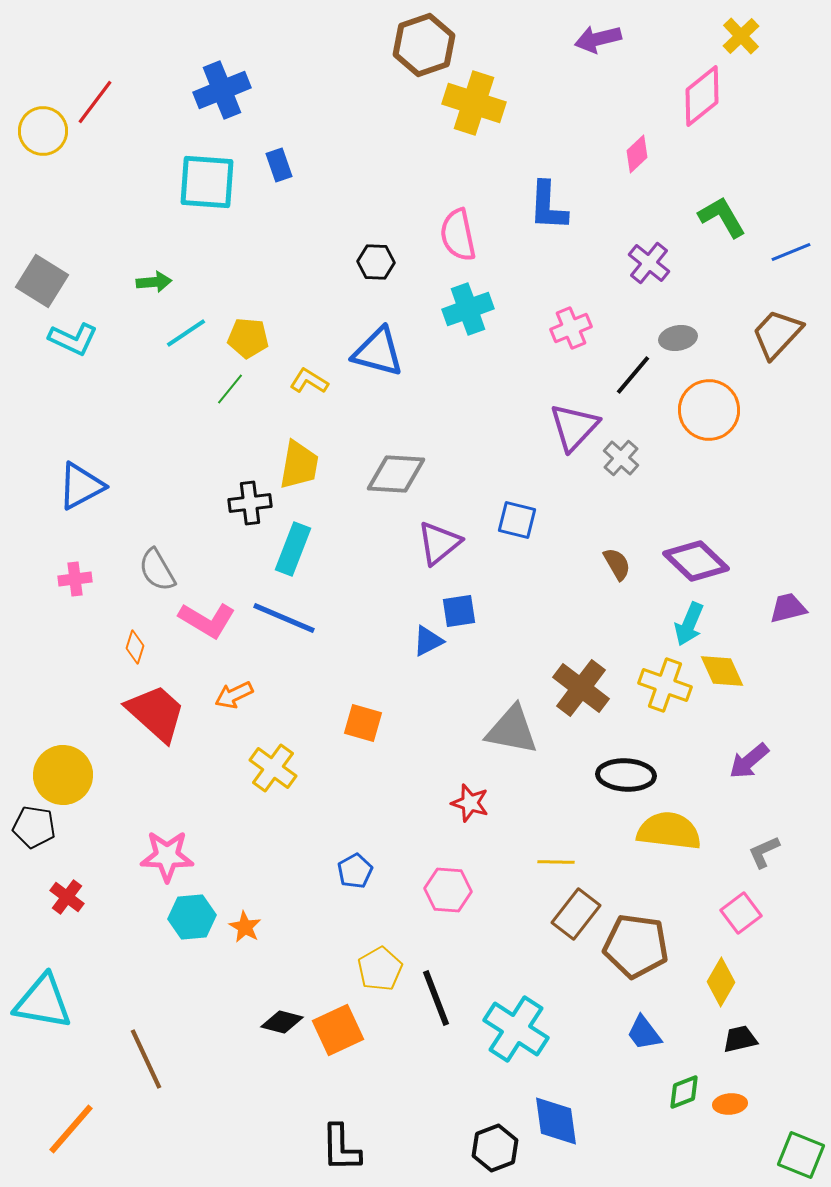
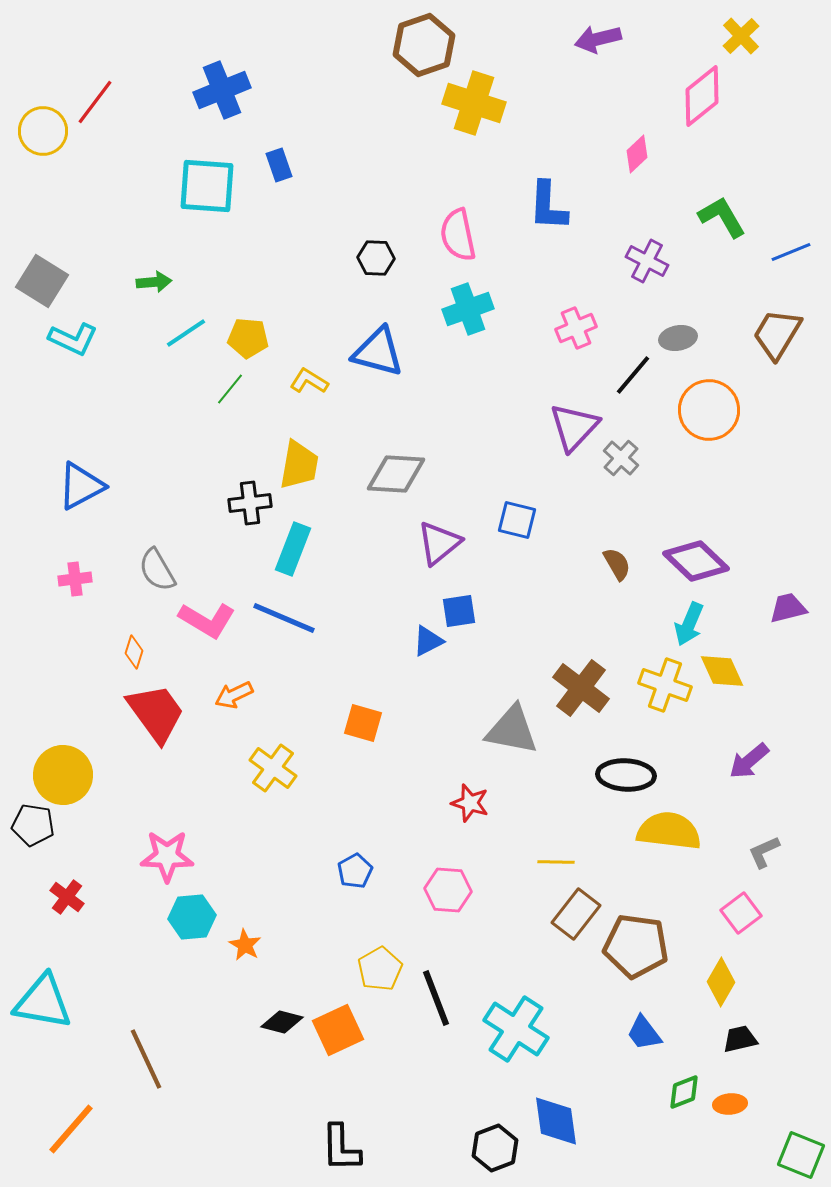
cyan square at (207, 182): moved 4 px down
black hexagon at (376, 262): moved 4 px up
purple cross at (649, 263): moved 2 px left, 2 px up; rotated 12 degrees counterclockwise
pink cross at (571, 328): moved 5 px right
brown trapezoid at (777, 334): rotated 12 degrees counterclockwise
orange diamond at (135, 647): moved 1 px left, 5 px down
red trapezoid at (156, 713): rotated 12 degrees clockwise
black pentagon at (34, 827): moved 1 px left, 2 px up
orange star at (245, 927): moved 18 px down
